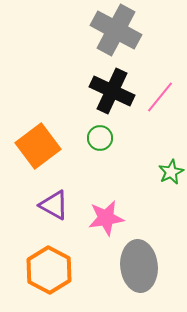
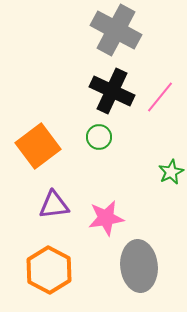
green circle: moved 1 px left, 1 px up
purple triangle: rotated 36 degrees counterclockwise
